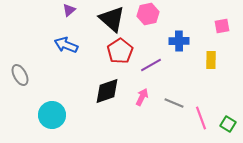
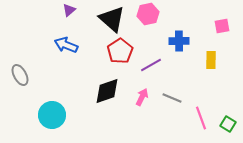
gray line: moved 2 px left, 5 px up
